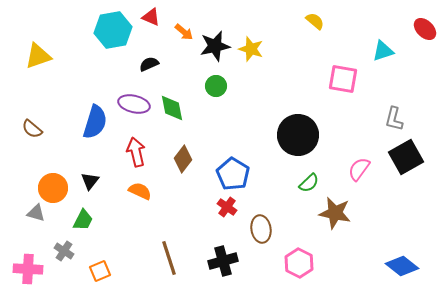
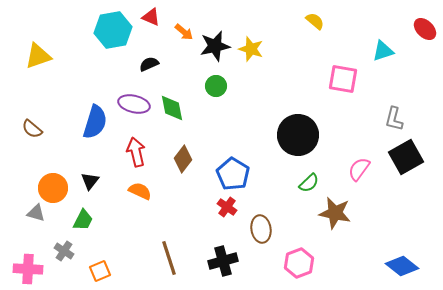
pink hexagon: rotated 12 degrees clockwise
